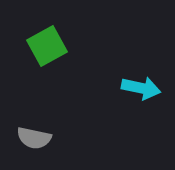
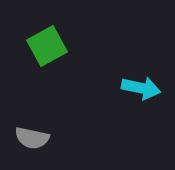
gray semicircle: moved 2 px left
